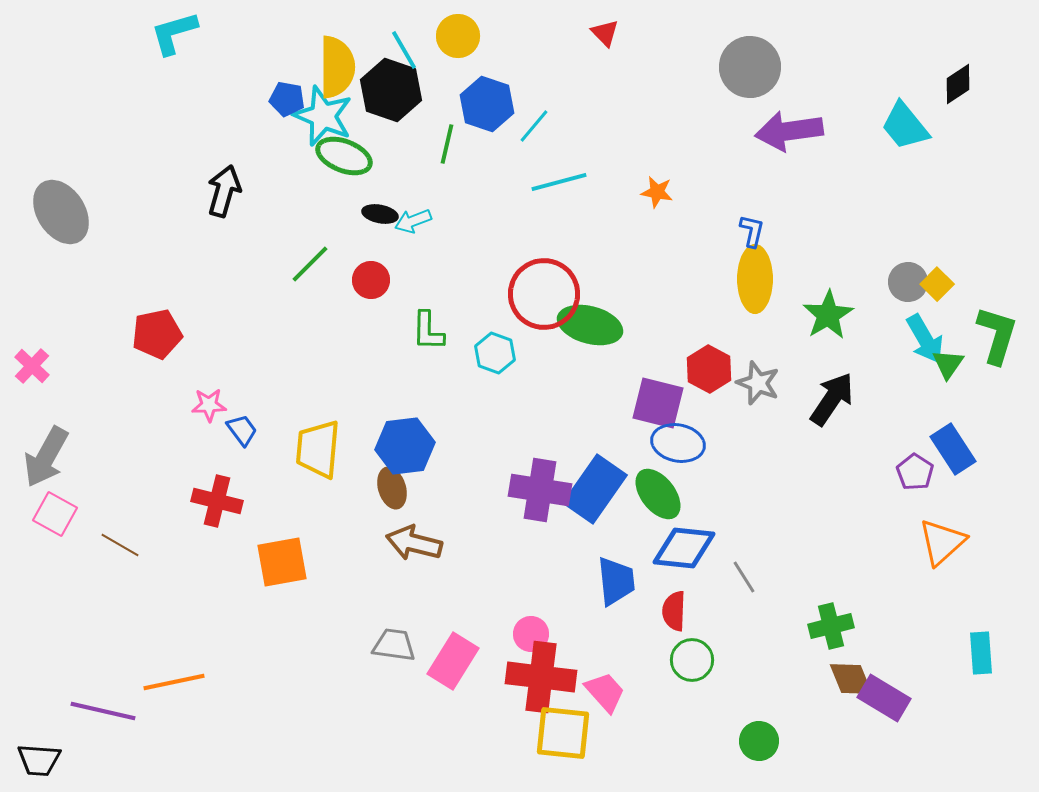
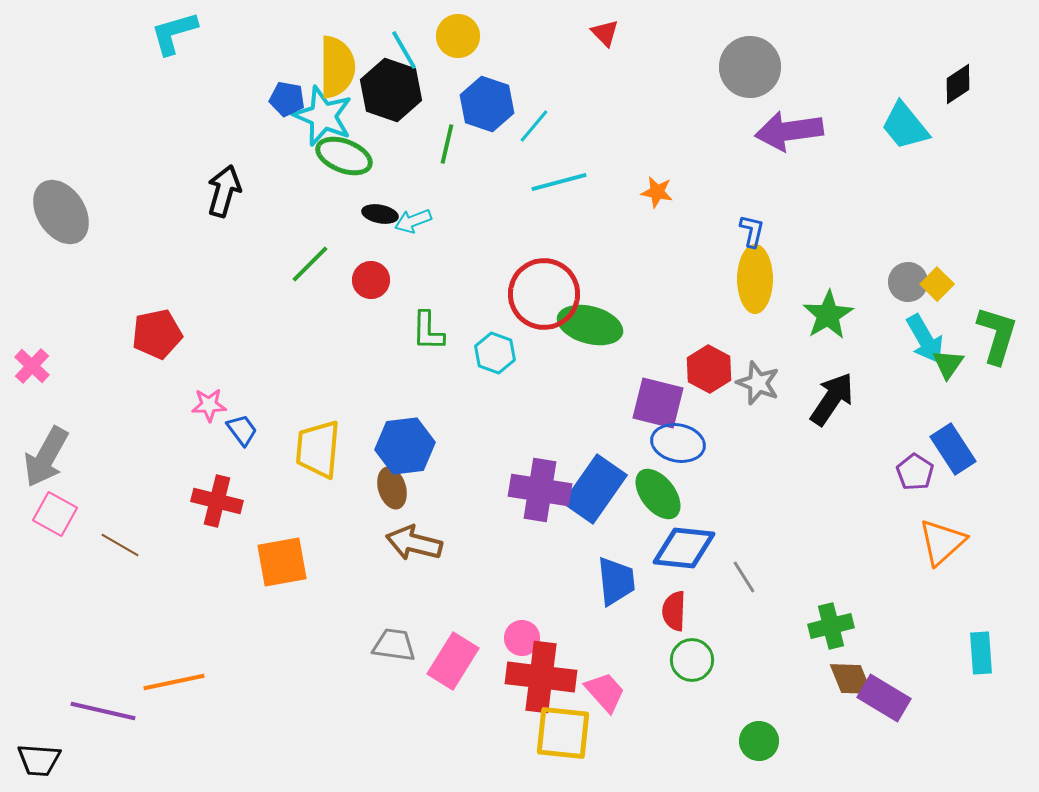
pink circle at (531, 634): moved 9 px left, 4 px down
